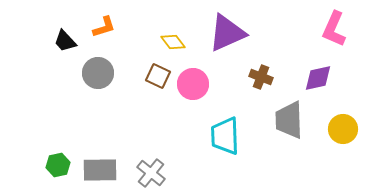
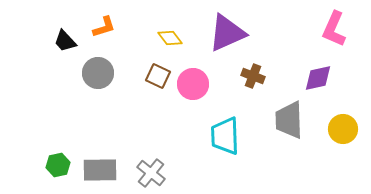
yellow diamond: moved 3 px left, 4 px up
brown cross: moved 8 px left, 1 px up
